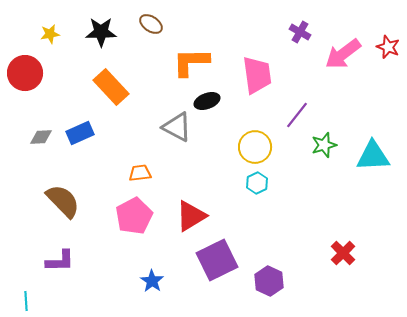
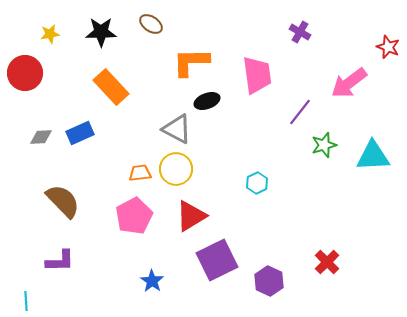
pink arrow: moved 6 px right, 29 px down
purple line: moved 3 px right, 3 px up
gray triangle: moved 2 px down
yellow circle: moved 79 px left, 22 px down
red cross: moved 16 px left, 9 px down
